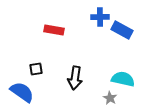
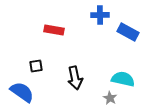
blue cross: moved 2 px up
blue rectangle: moved 6 px right, 2 px down
black square: moved 3 px up
black arrow: rotated 20 degrees counterclockwise
